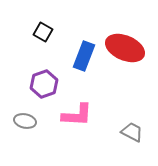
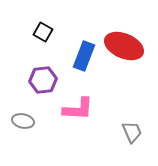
red ellipse: moved 1 px left, 2 px up
purple hexagon: moved 1 px left, 4 px up; rotated 12 degrees clockwise
pink L-shape: moved 1 px right, 6 px up
gray ellipse: moved 2 px left
gray trapezoid: rotated 40 degrees clockwise
